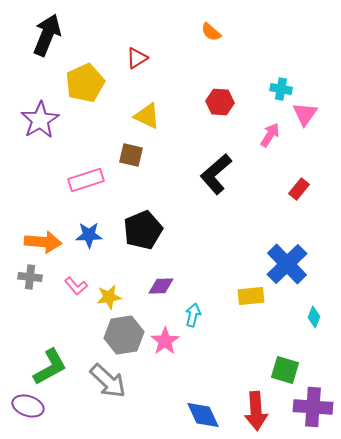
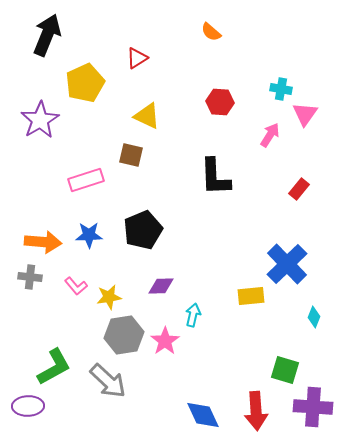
black L-shape: moved 1 px left, 3 px down; rotated 51 degrees counterclockwise
green L-shape: moved 4 px right
purple ellipse: rotated 20 degrees counterclockwise
